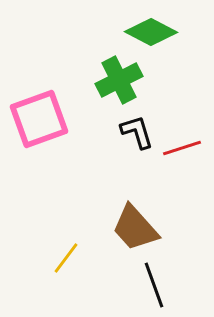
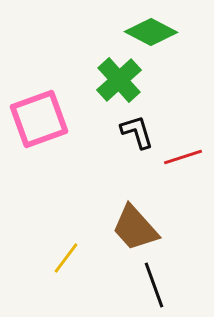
green cross: rotated 15 degrees counterclockwise
red line: moved 1 px right, 9 px down
